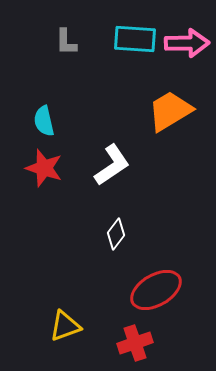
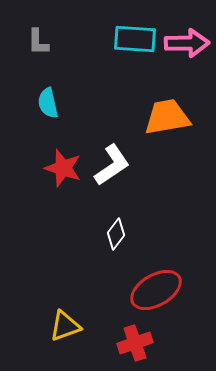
gray L-shape: moved 28 px left
orange trapezoid: moved 3 px left, 6 px down; rotated 21 degrees clockwise
cyan semicircle: moved 4 px right, 18 px up
red star: moved 19 px right
